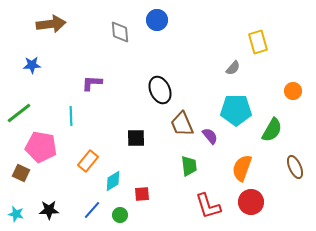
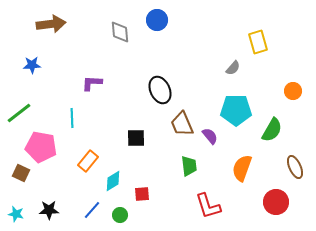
cyan line: moved 1 px right, 2 px down
red circle: moved 25 px right
